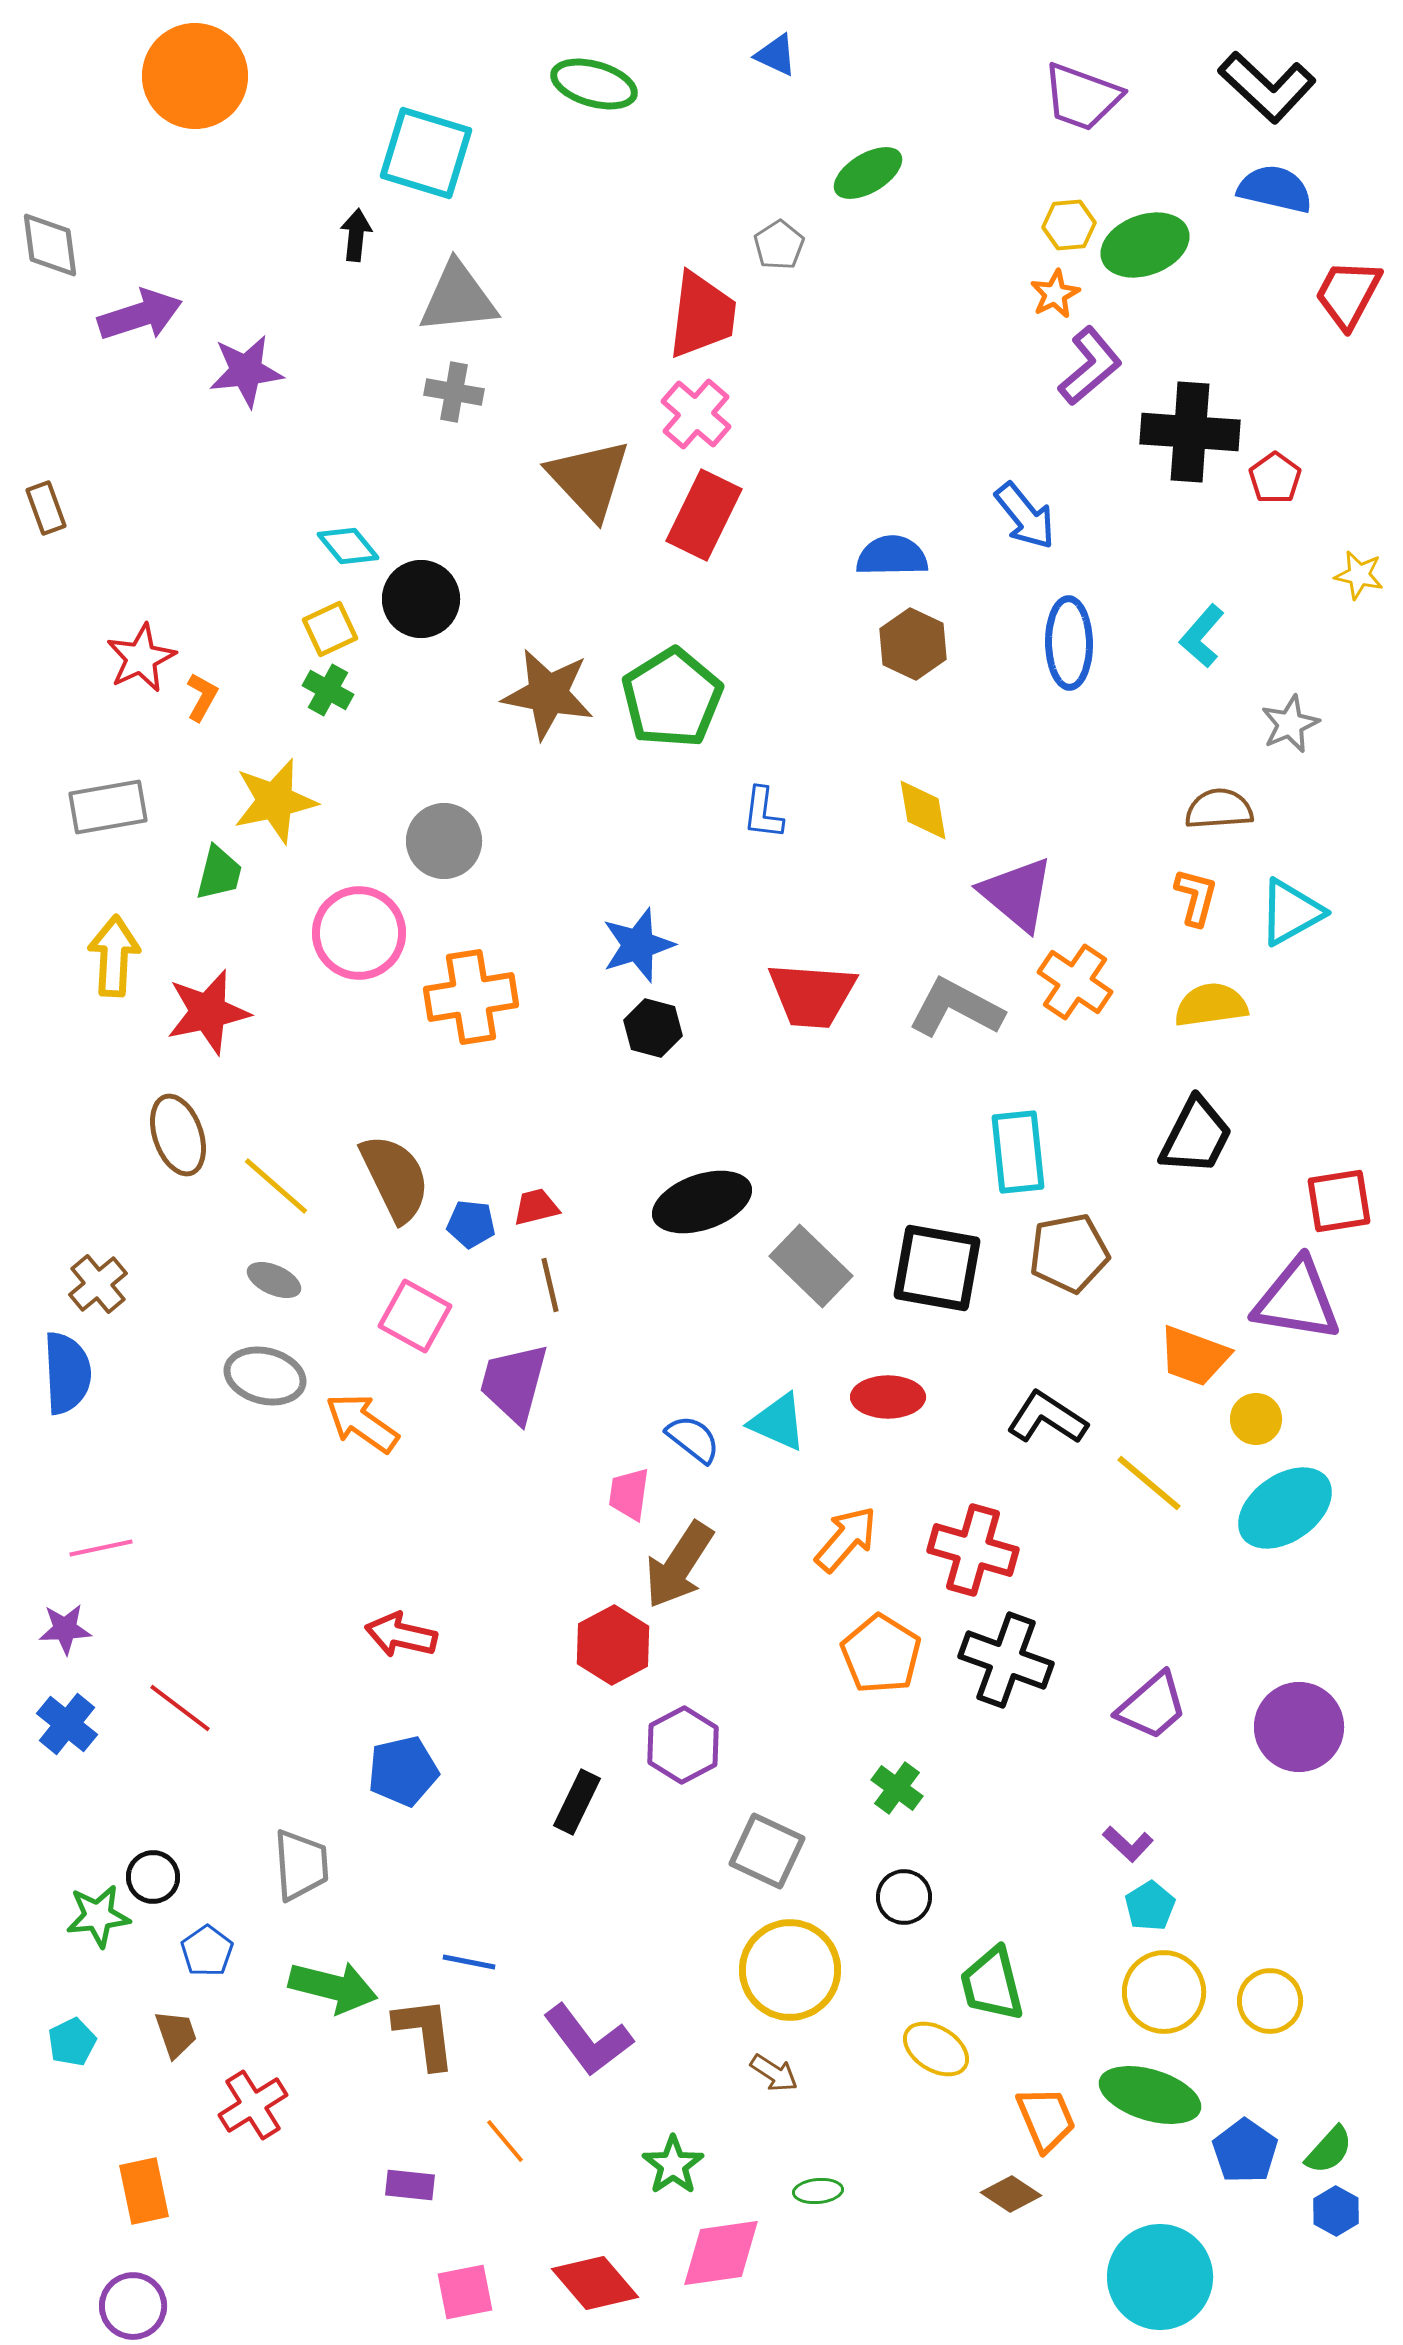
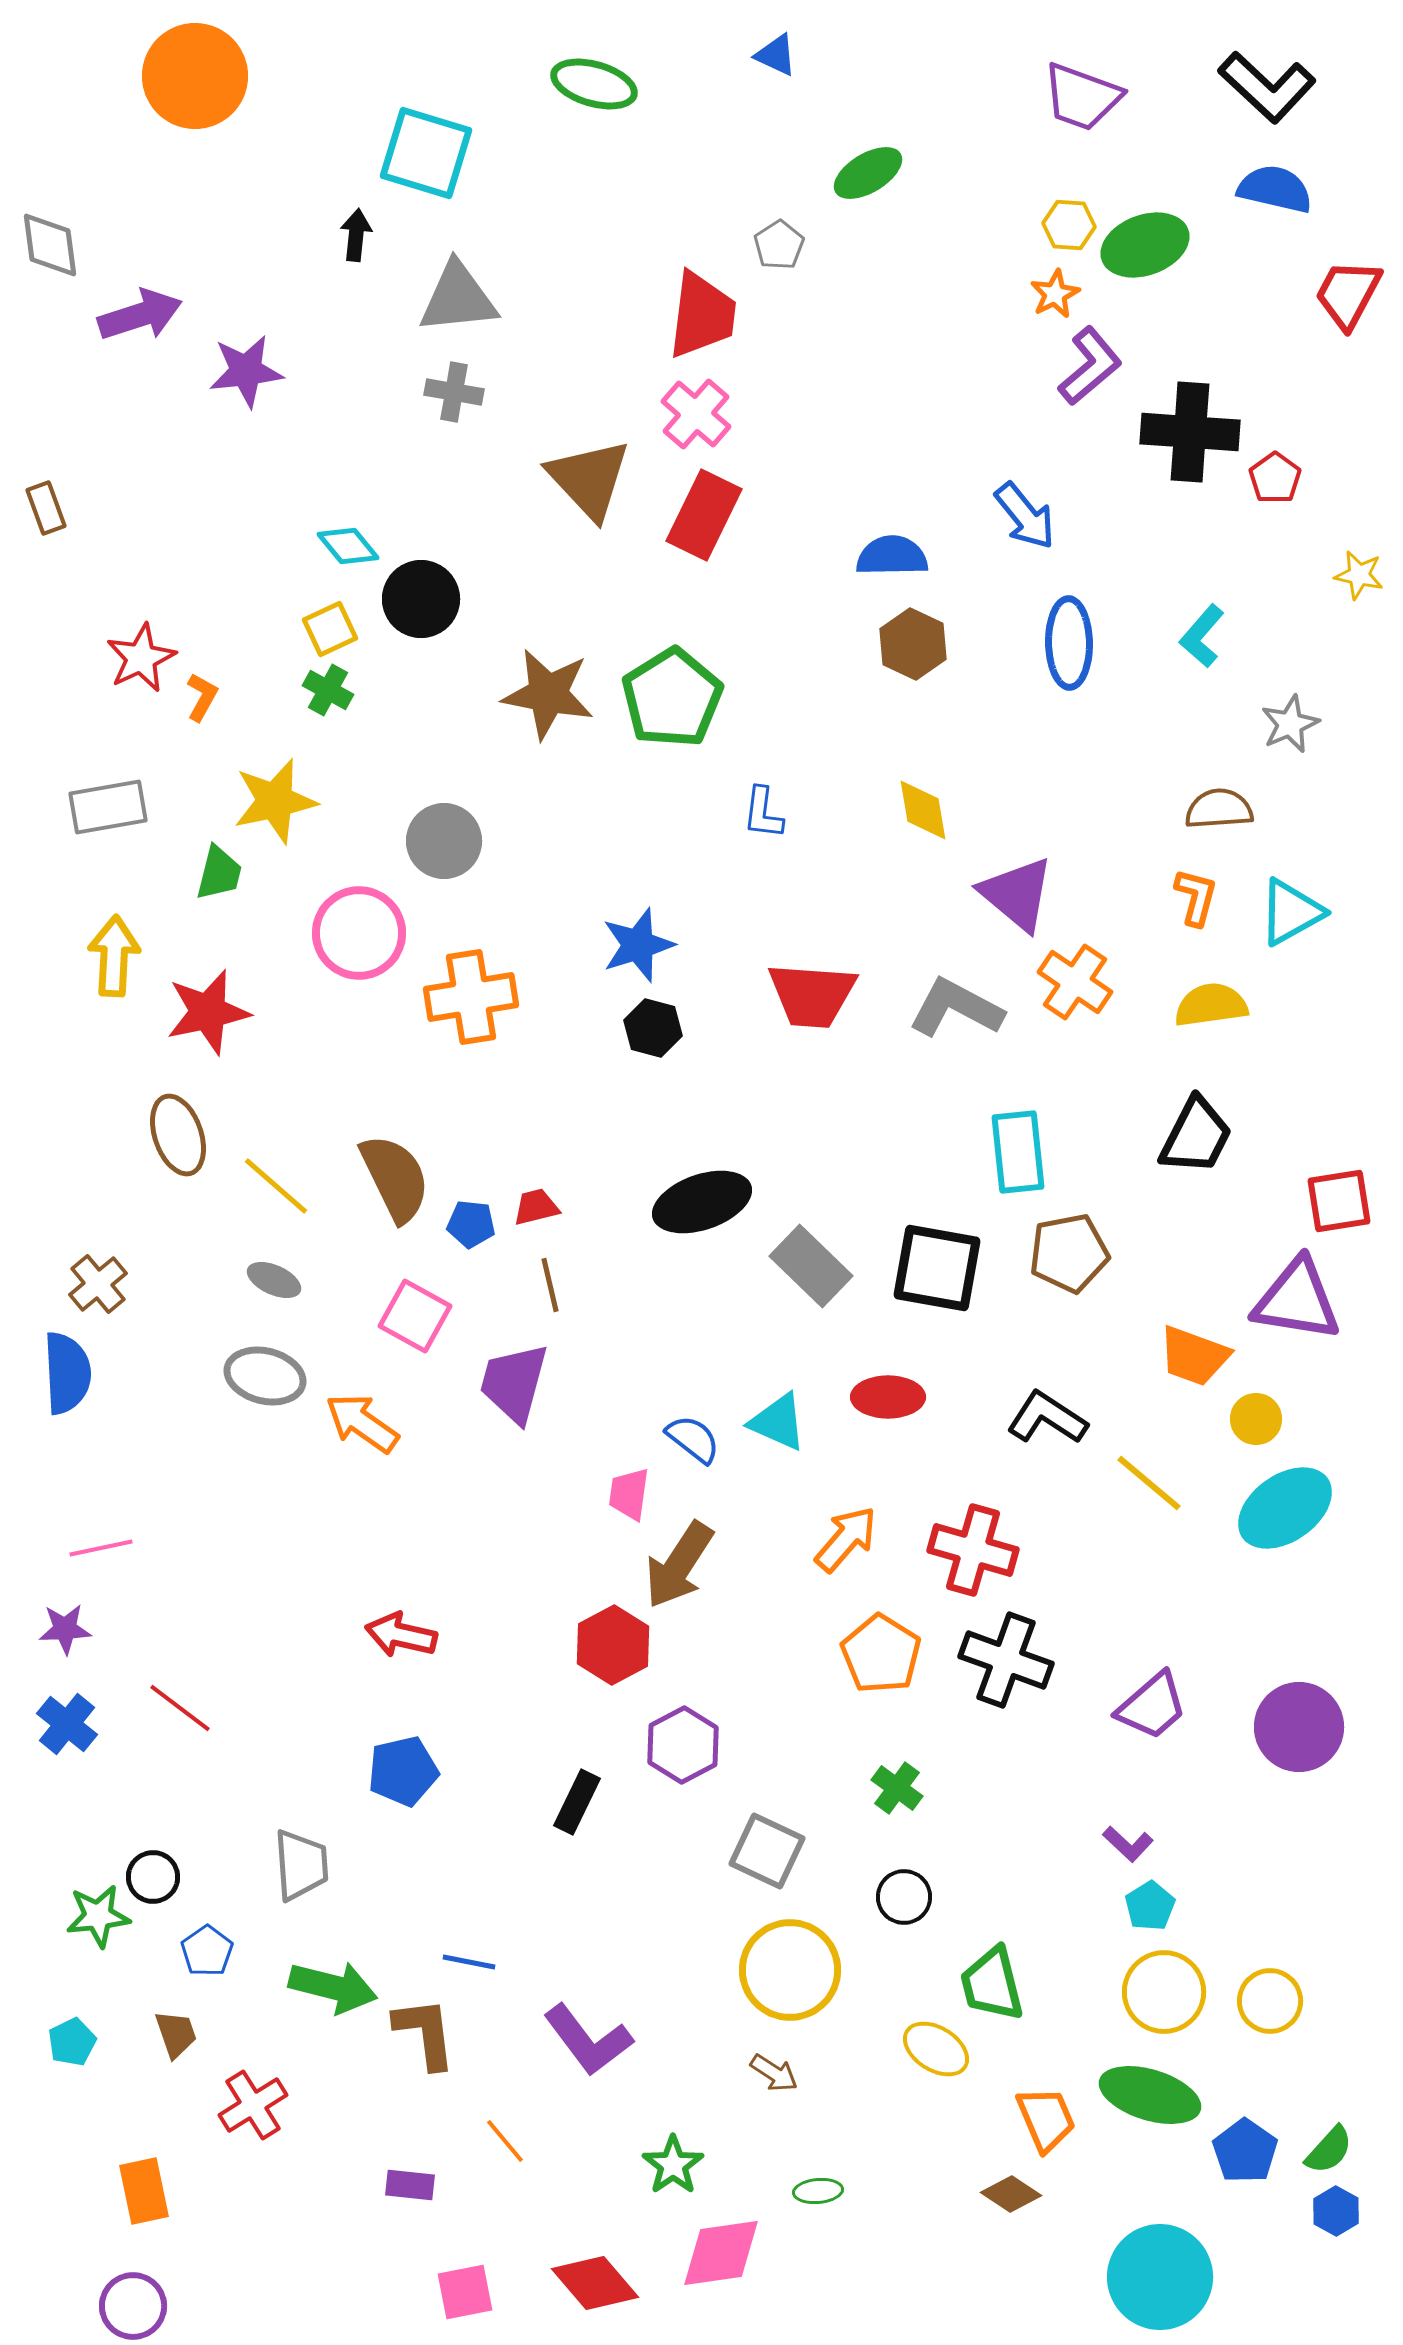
yellow hexagon at (1069, 225): rotated 9 degrees clockwise
